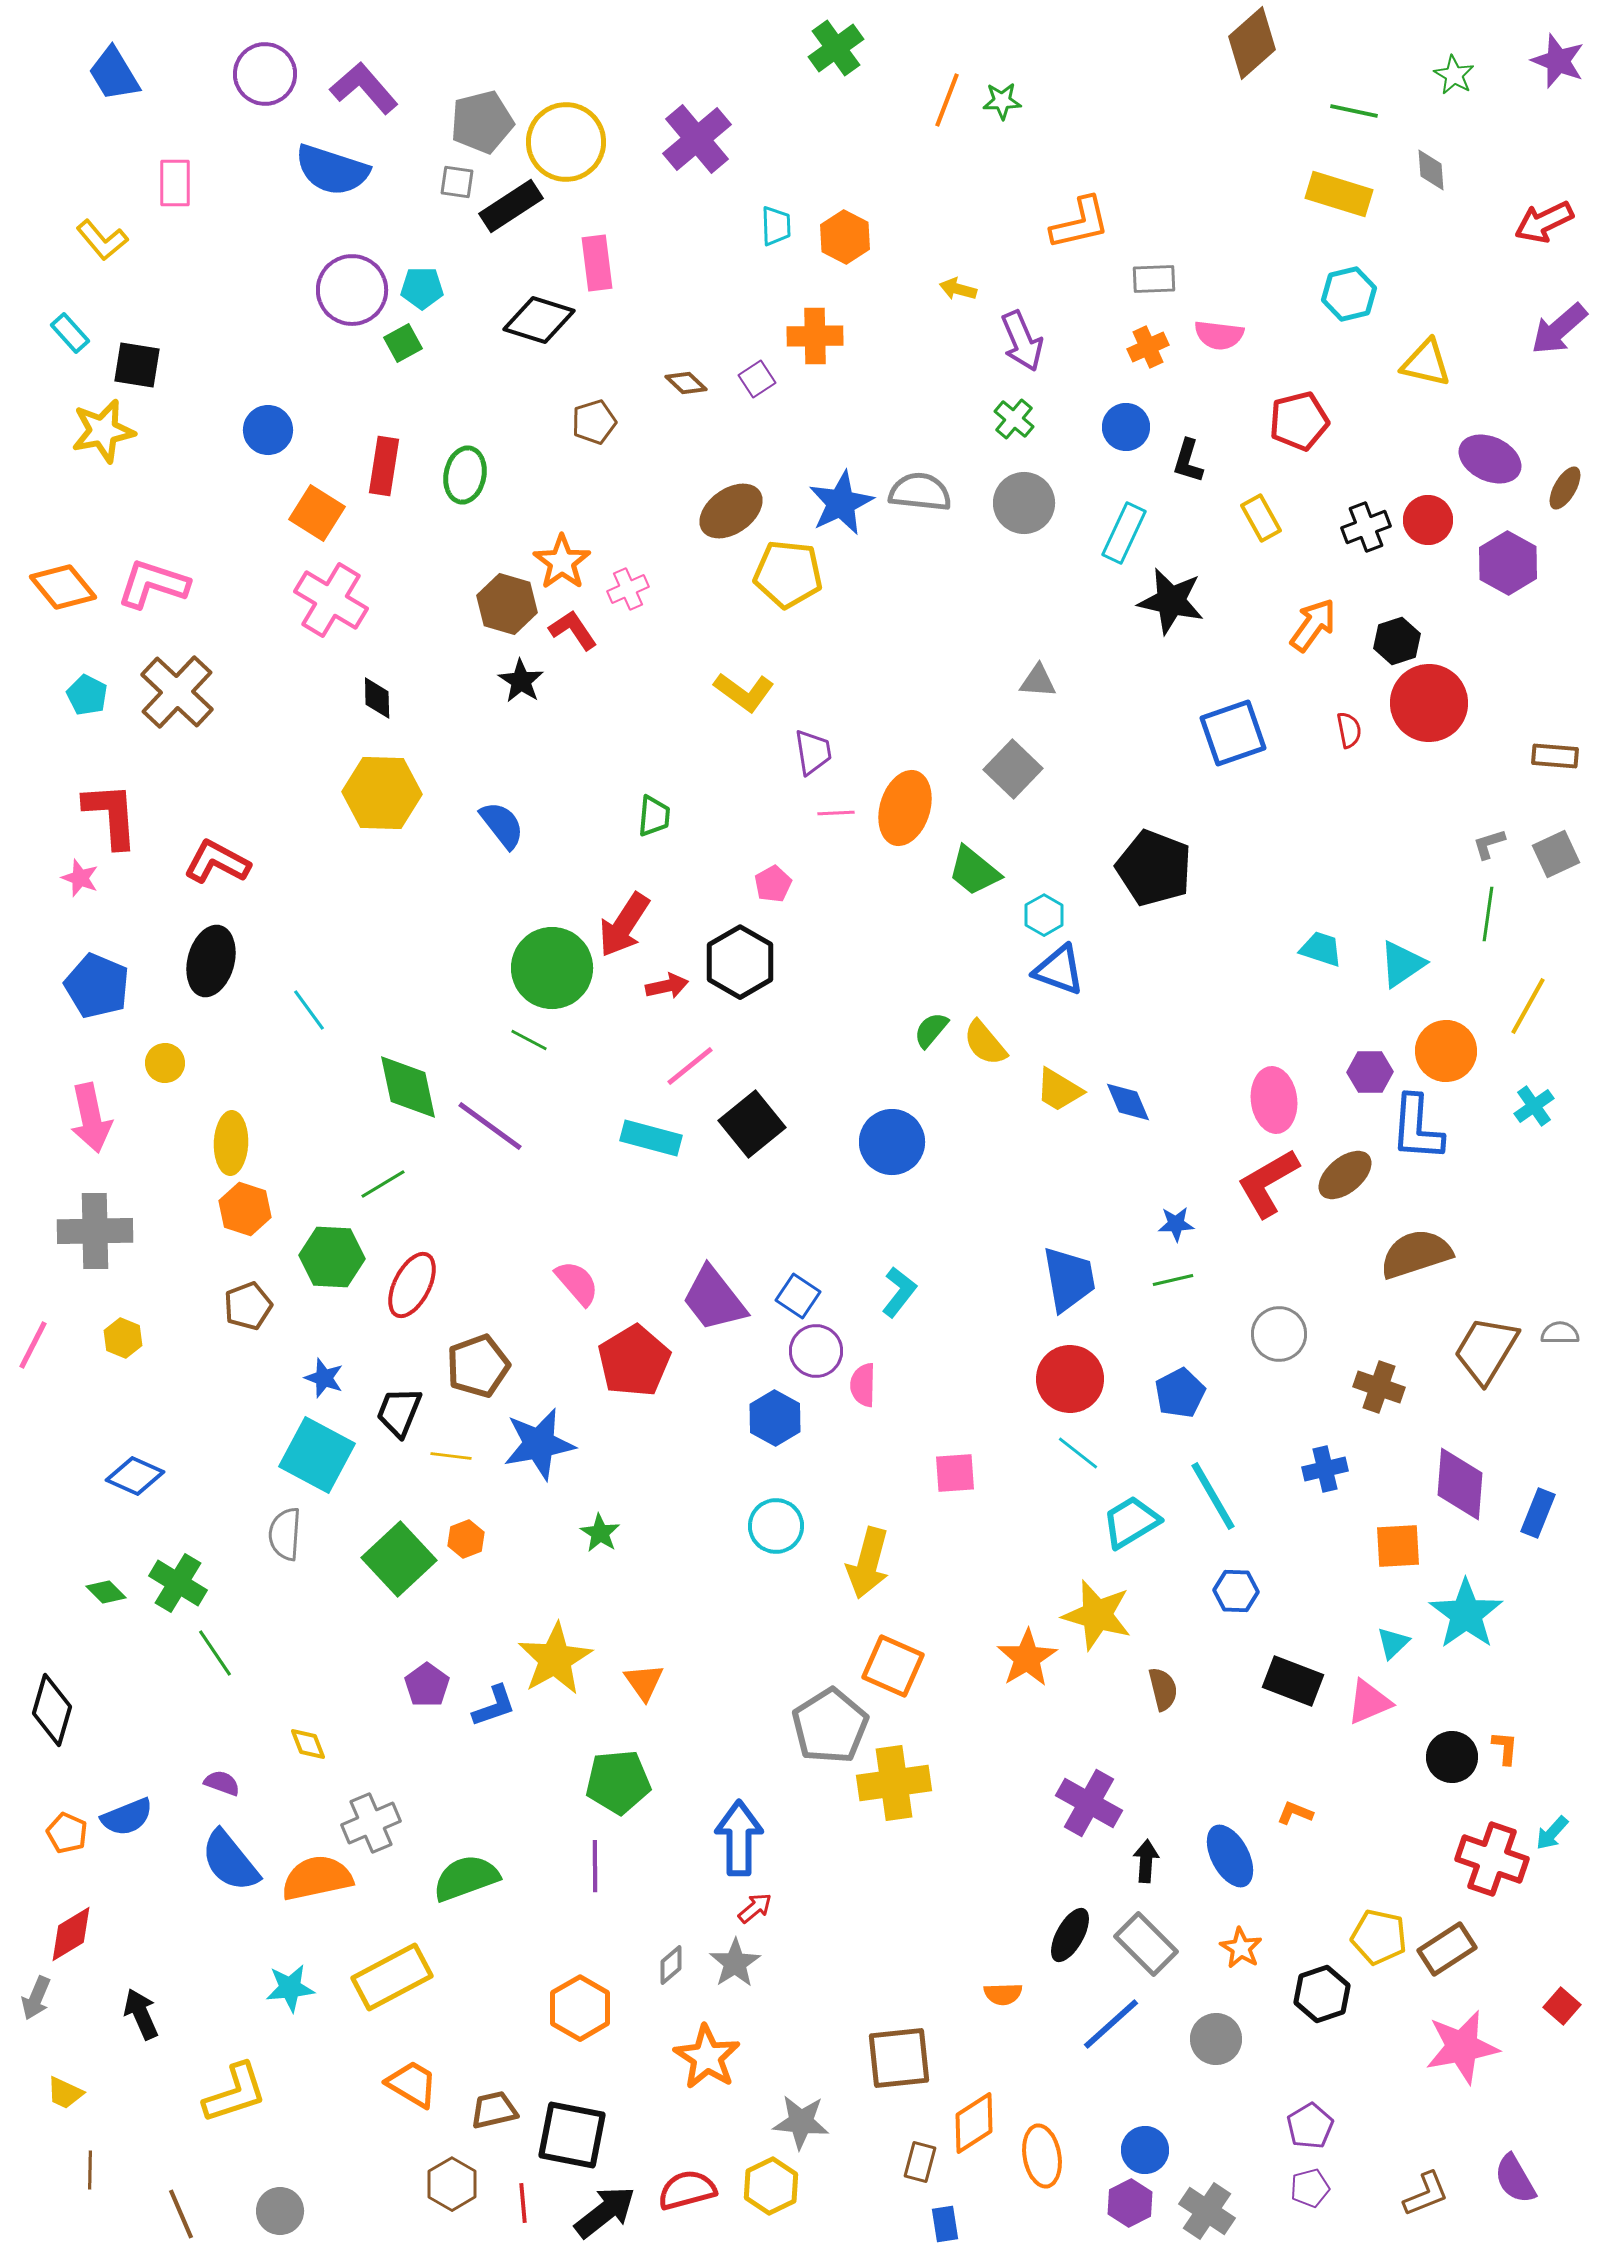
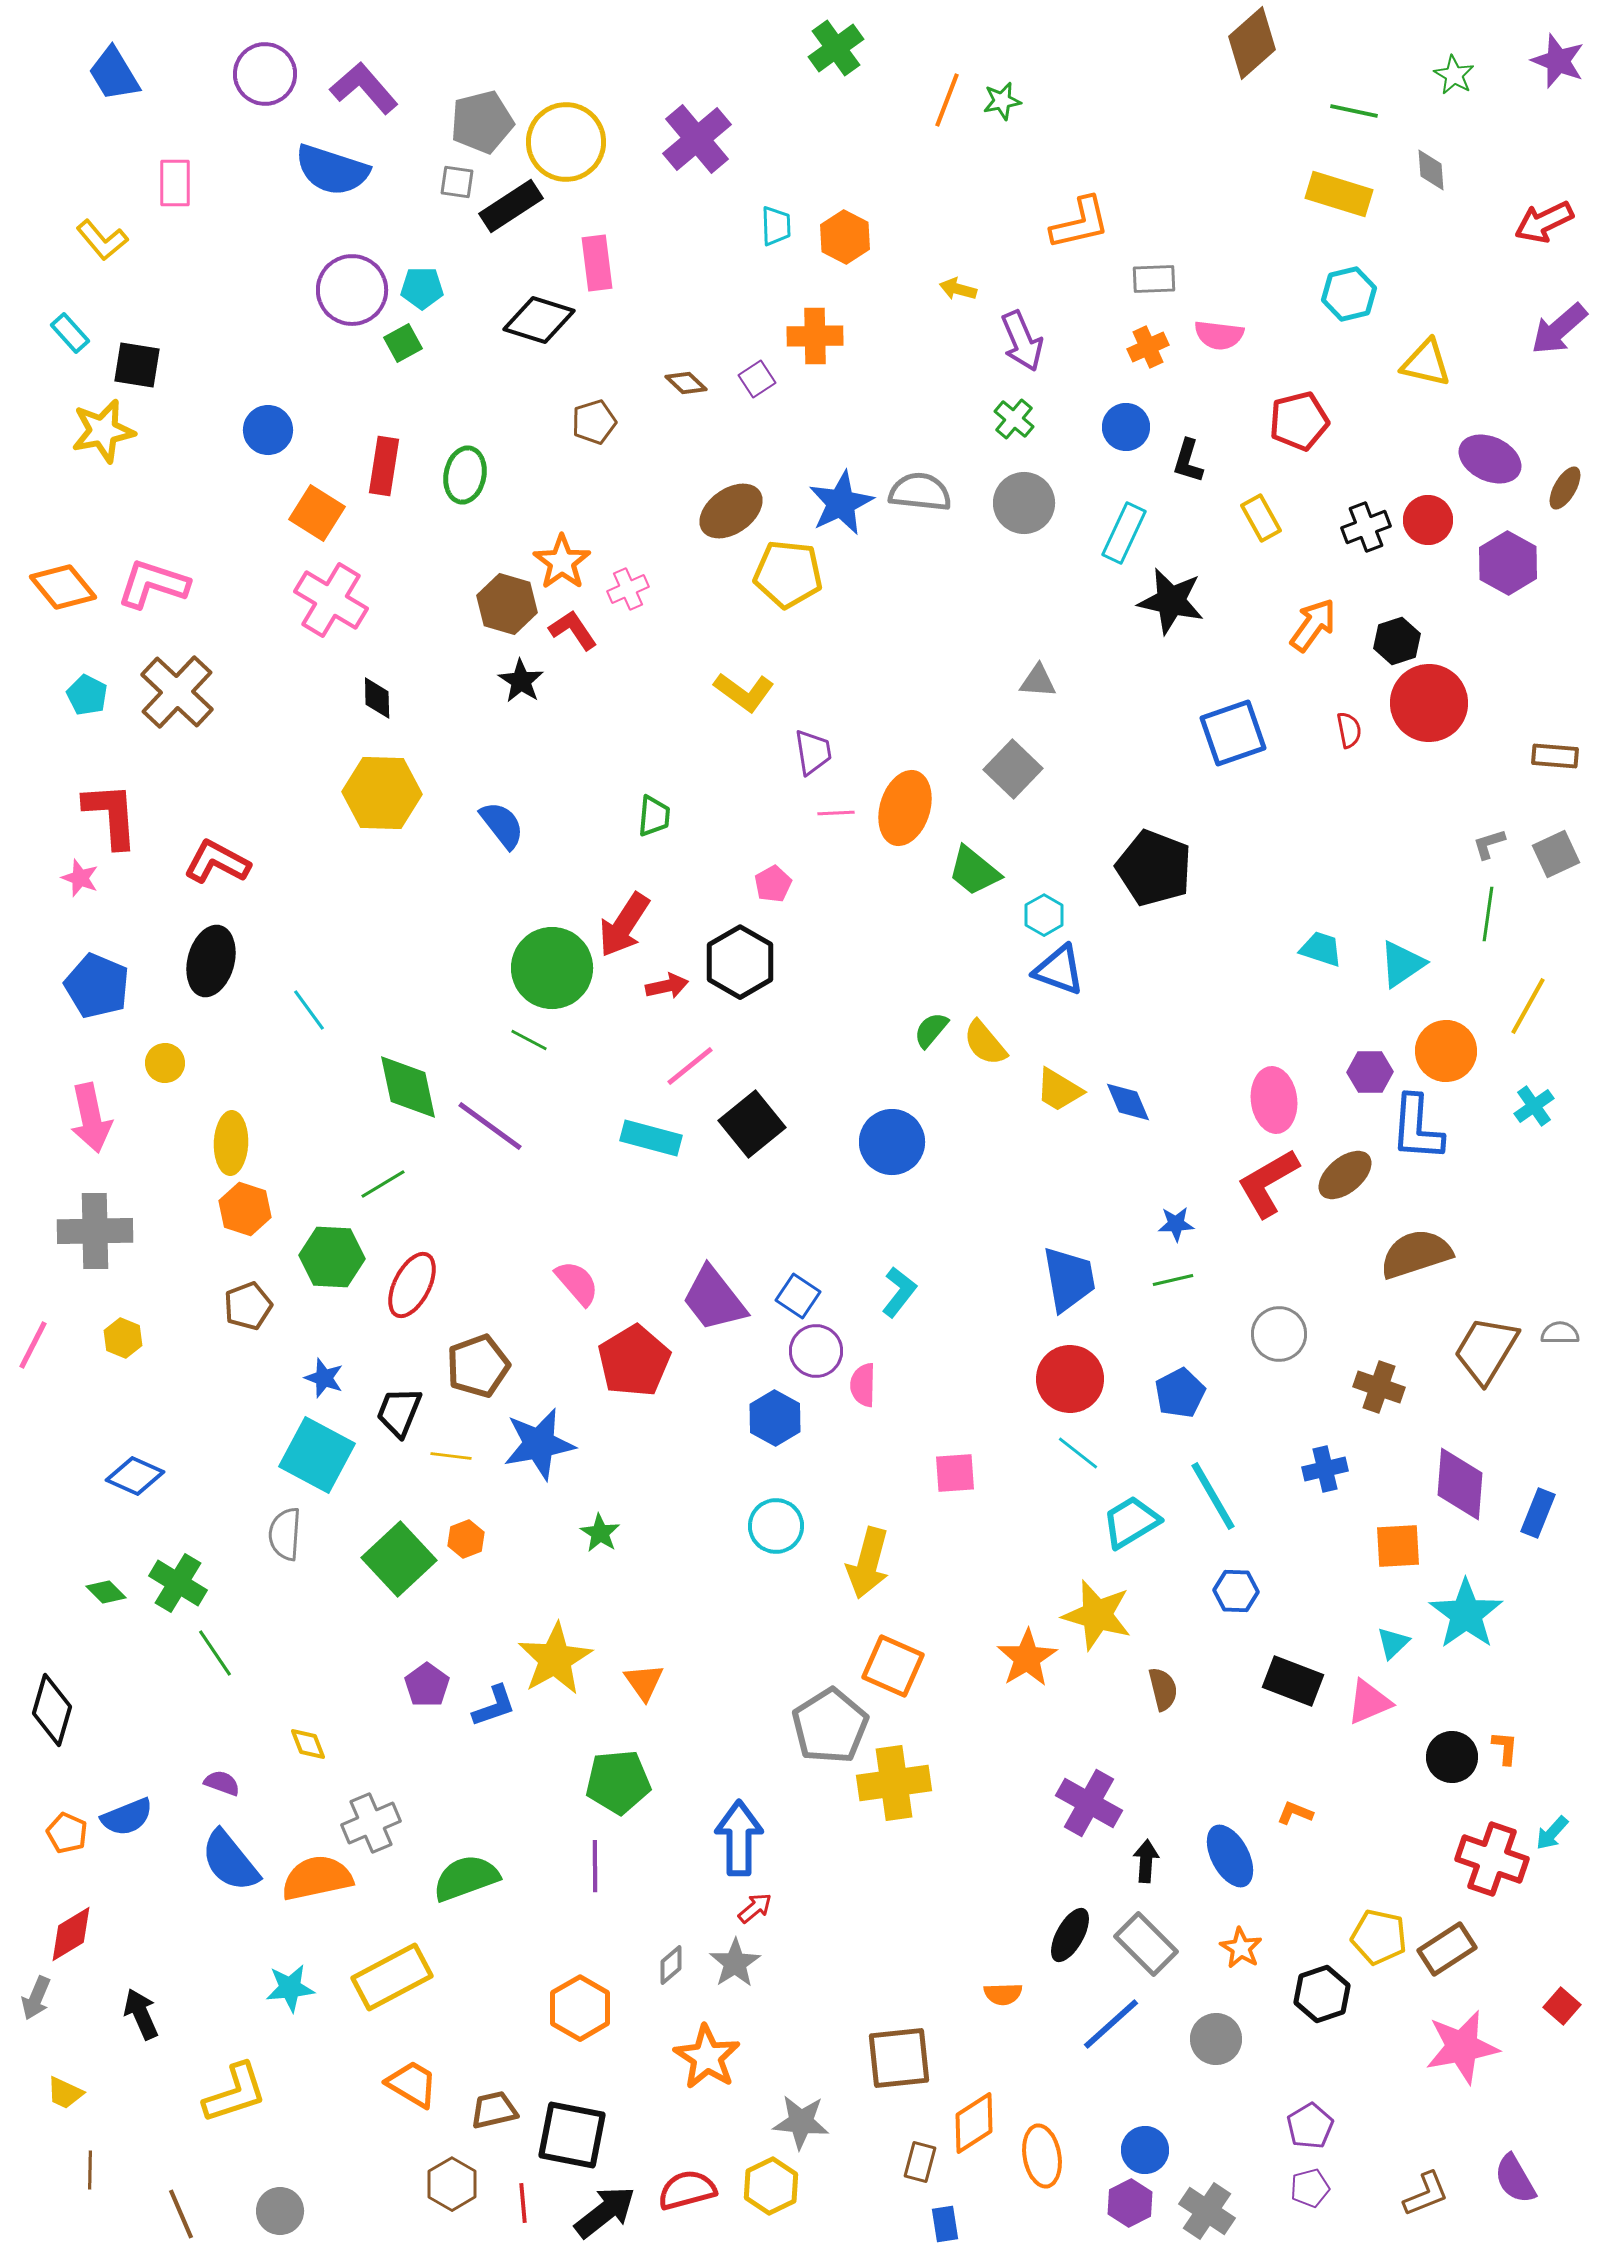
green star at (1002, 101): rotated 9 degrees counterclockwise
